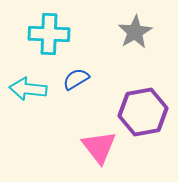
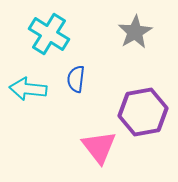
cyan cross: rotated 30 degrees clockwise
blue semicircle: rotated 52 degrees counterclockwise
